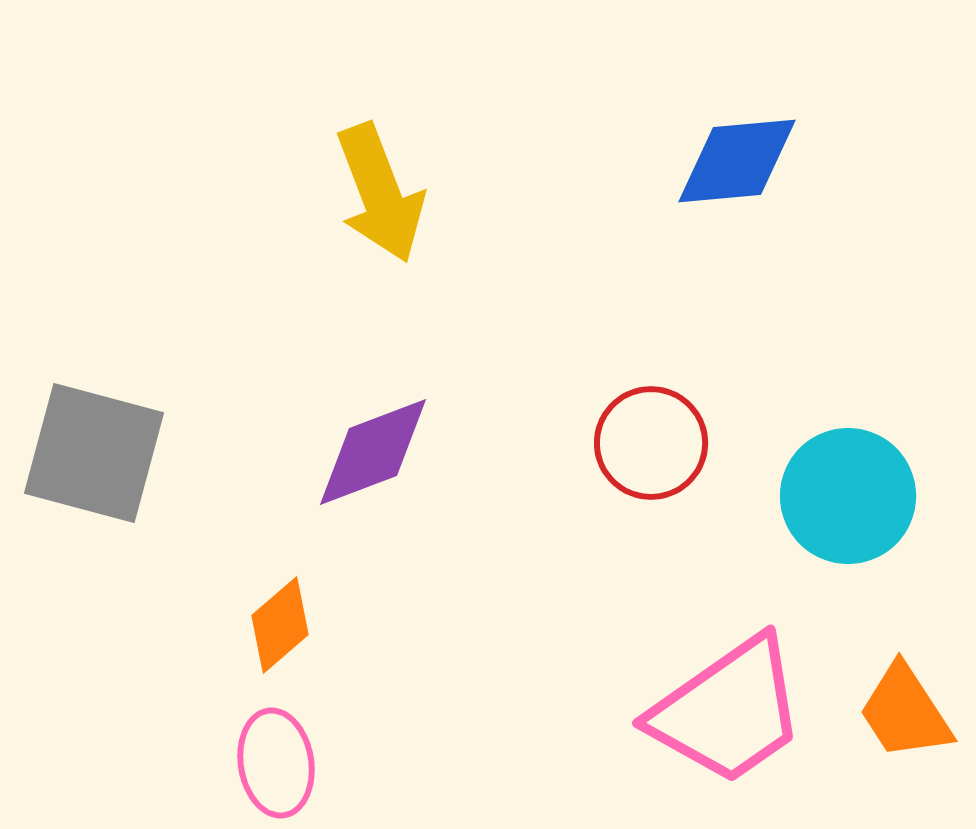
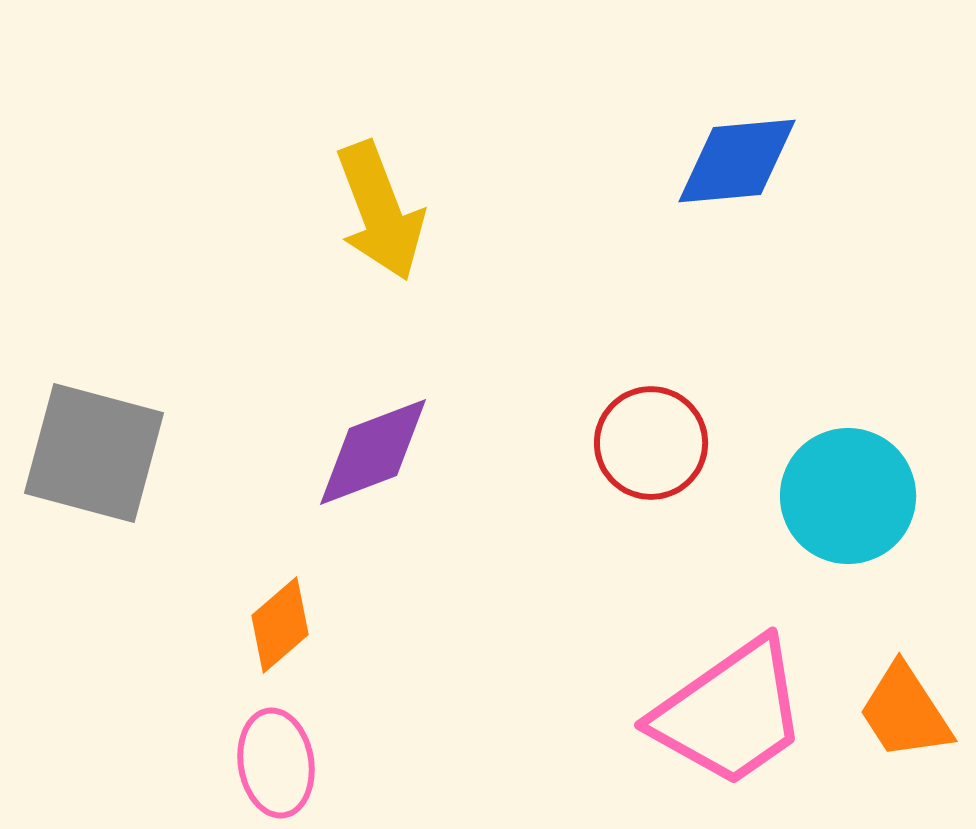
yellow arrow: moved 18 px down
pink trapezoid: moved 2 px right, 2 px down
